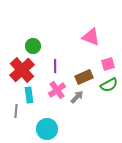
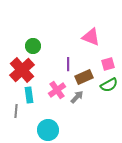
purple line: moved 13 px right, 2 px up
cyan circle: moved 1 px right, 1 px down
